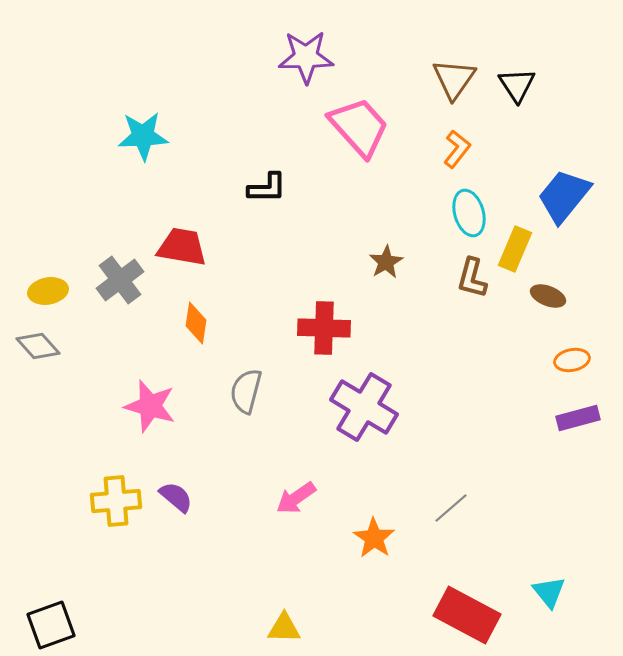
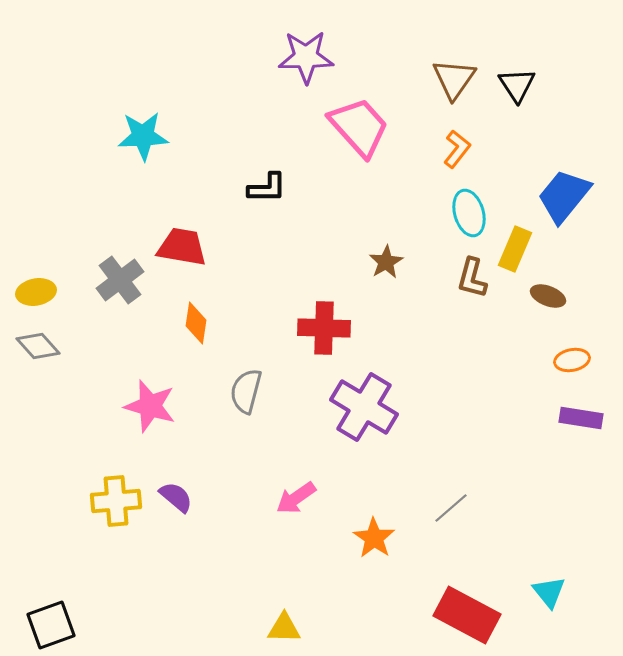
yellow ellipse: moved 12 px left, 1 px down
purple rectangle: moved 3 px right; rotated 24 degrees clockwise
